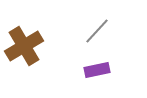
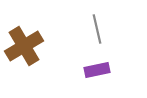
gray line: moved 2 px up; rotated 56 degrees counterclockwise
